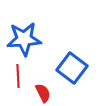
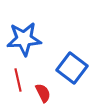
red line: moved 4 px down; rotated 10 degrees counterclockwise
